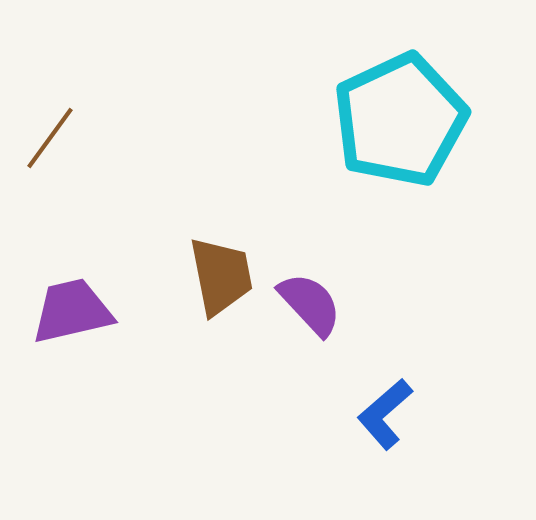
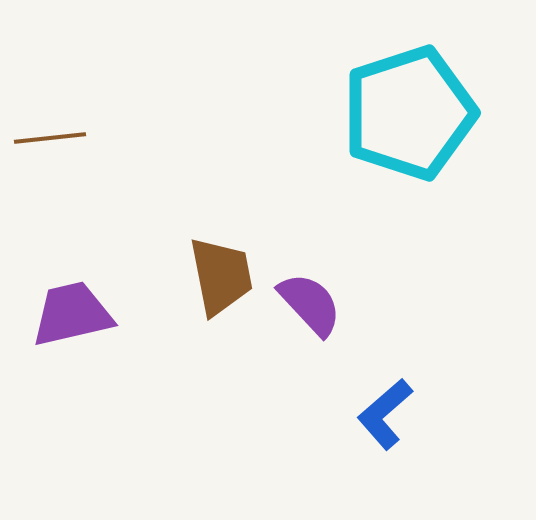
cyan pentagon: moved 9 px right, 7 px up; rotated 7 degrees clockwise
brown line: rotated 48 degrees clockwise
purple trapezoid: moved 3 px down
